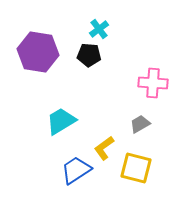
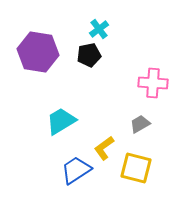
black pentagon: rotated 15 degrees counterclockwise
